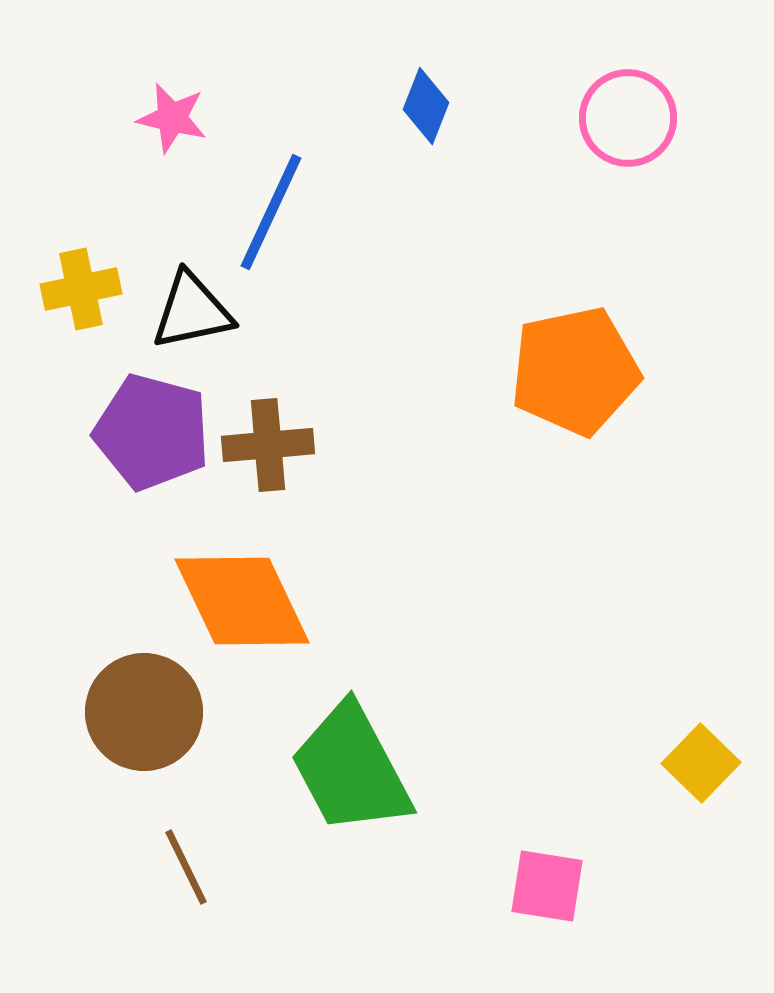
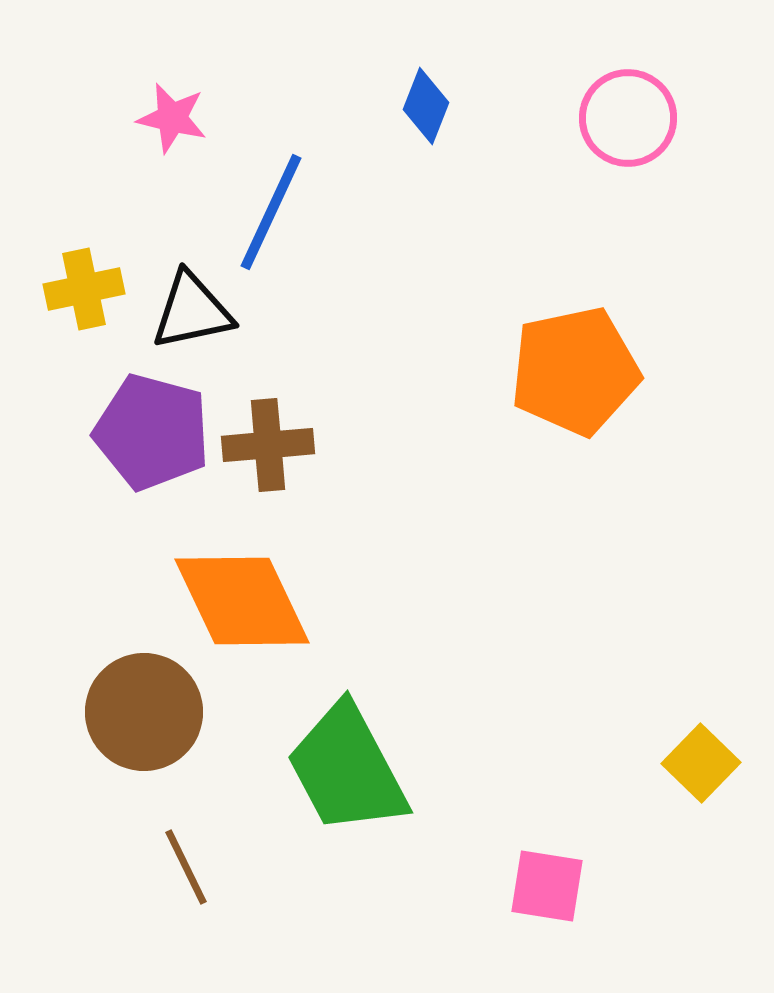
yellow cross: moved 3 px right
green trapezoid: moved 4 px left
